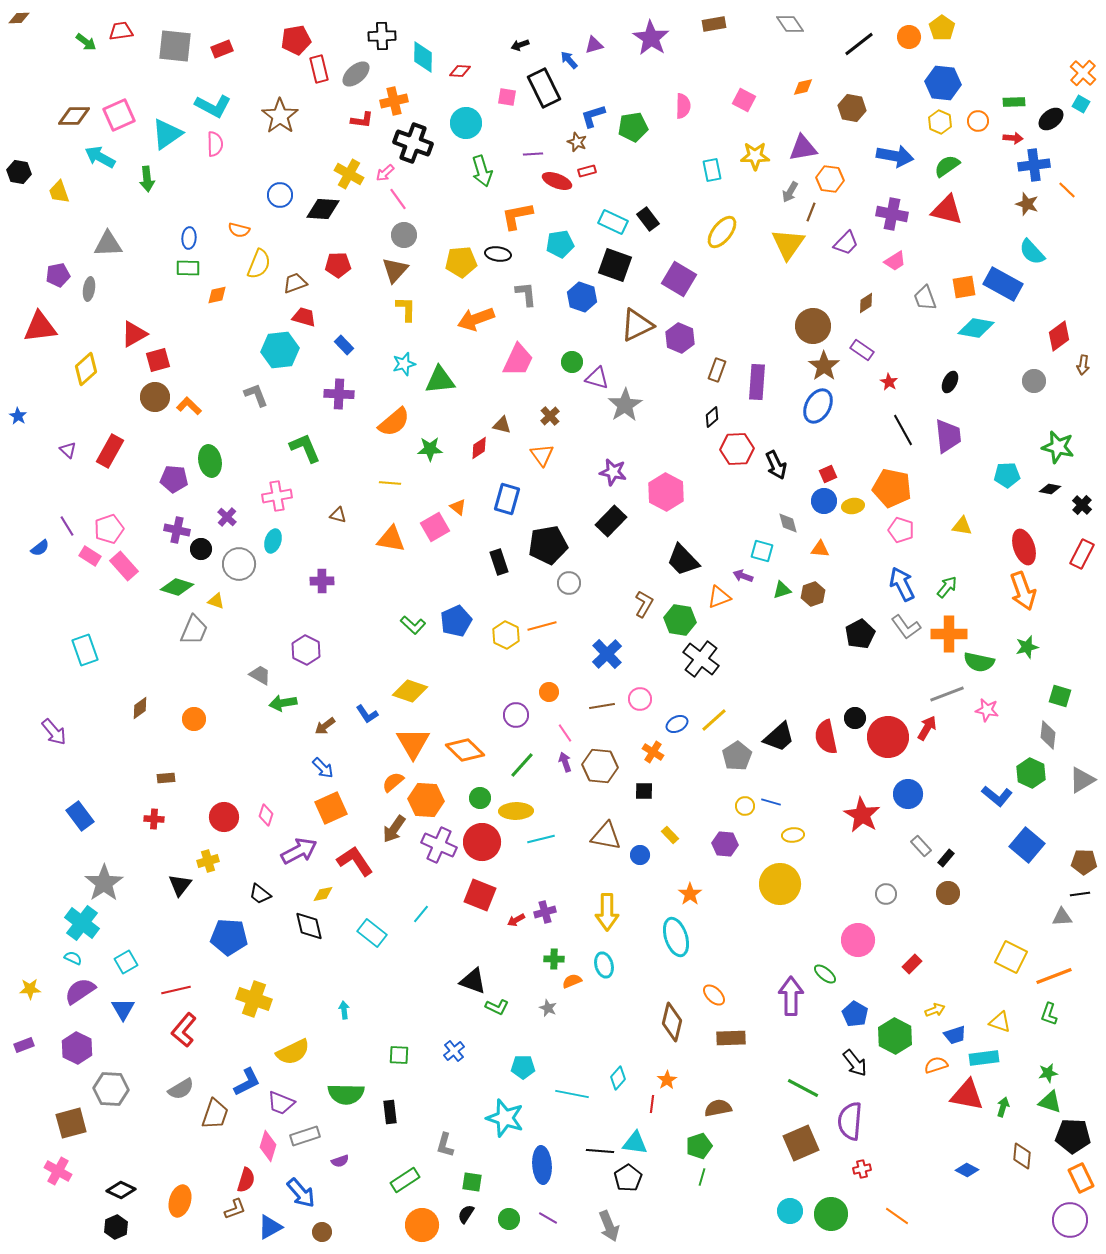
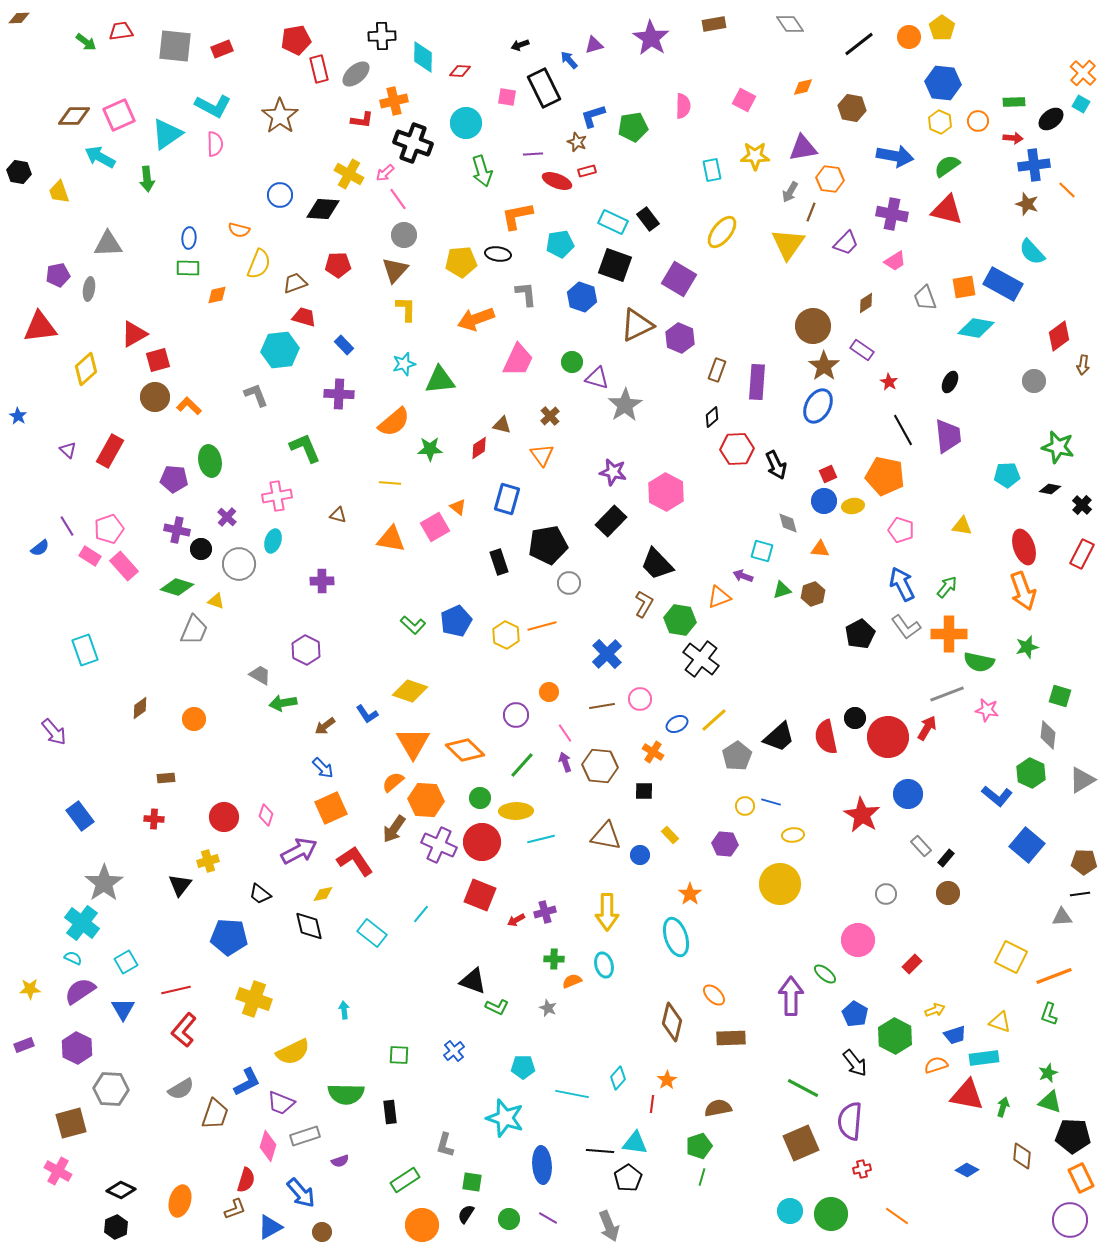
orange pentagon at (892, 488): moved 7 px left, 12 px up
black trapezoid at (683, 560): moved 26 px left, 4 px down
green star at (1048, 1073): rotated 12 degrees counterclockwise
